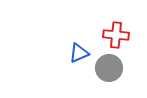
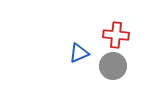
gray circle: moved 4 px right, 2 px up
